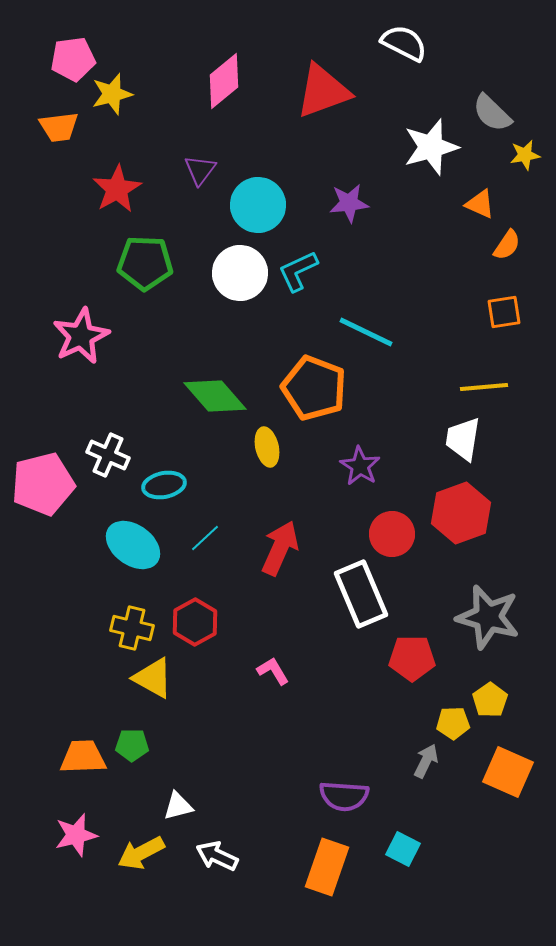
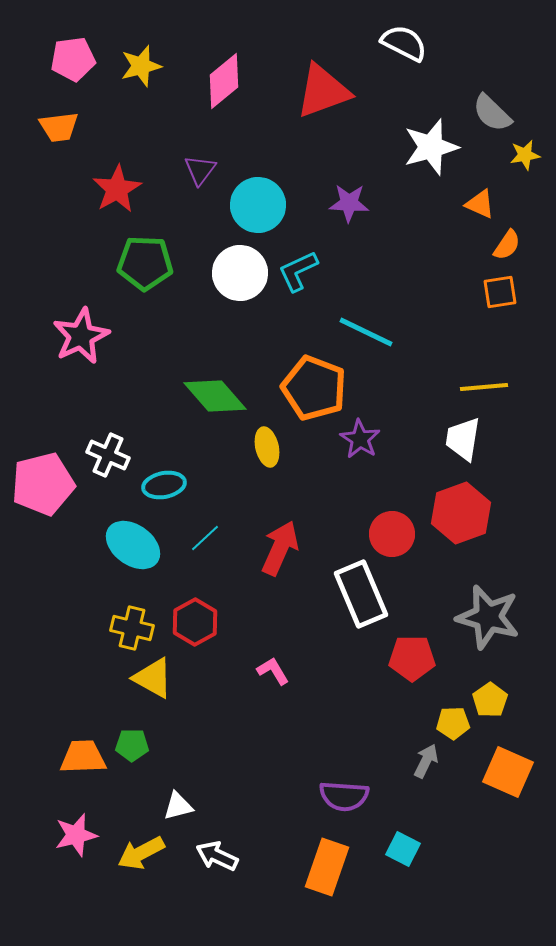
yellow star at (112, 94): moved 29 px right, 28 px up
purple star at (349, 203): rotated 9 degrees clockwise
orange square at (504, 312): moved 4 px left, 20 px up
purple star at (360, 466): moved 27 px up
